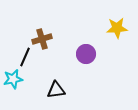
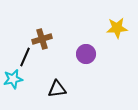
black triangle: moved 1 px right, 1 px up
